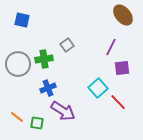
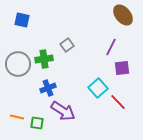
orange line: rotated 24 degrees counterclockwise
